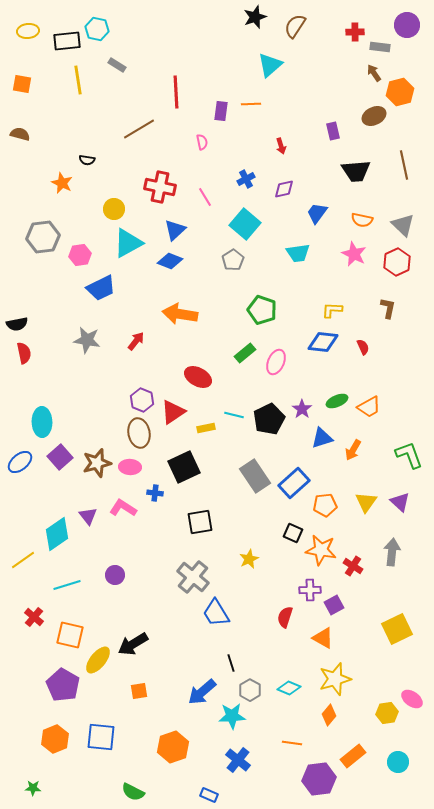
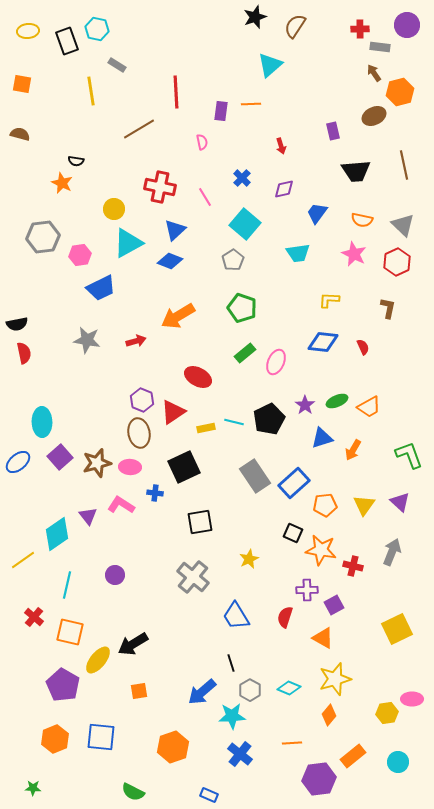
red cross at (355, 32): moved 5 px right, 3 px up
black rectangle at (67, 41): rotated 76 degrees clockwise
yellow line at (78, 80): moved 13 px right, 11 px down
black semicircle at (87, 160): moved 11 px left, 1 px down
blue cross at (246, 179): moved 4 px left, 1 px up; rotated 18 degrees counterclockwise
green pentagon at (262, 310): moved 20 px left, 2 px up
yellow L-shape at (332, 310): moved 3 px left, 10 px up
orange arrow at (180, 314): moved 2 px left, 2 px down; rotated 40 degrees counterclockwise
red arrow at (136, 341): rotated 36 degrees clockwise
purple star at (302, 409): moved 3 px right, 4 px up
cyan line at (234, 415): moved 7 px down
blue ellipse at (20, 462): moved 2 px left
yellow triangle at (366, 502): moved 2 px left, 3 px down
pink L-shape at (123, 508): moved 2 px left, 3 px up
gray arrow at (392, 552): rotated 16 degrees clockwise
red cross at (353, 566): rotated 18 degrees counterclockwise
cyan line at (67, 585): rotated 60 degrees counterclockwise
purple cross at (310, 590): moved 3 px left
blue trapezoid at (216, 613): moved 20 px right, 3 px down
orange square at (70, 635): moved 3 px up
pink ellipse at (412, 699): rotated 35 degrees counterclockwise
orange line at (292, 743): rotated 12 degrees counterclockwise
blue cross at (238, 760): moved 2 px right, 6 px up
